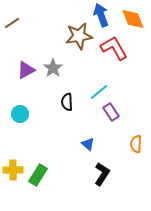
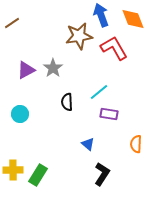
purple rectangle: moved 2 px left, 2 px down; rotated 48 degrees counterclockwise
